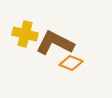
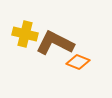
orange diamond: moved 7 px right, 1 px up
